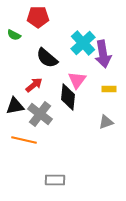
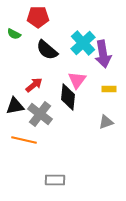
green semicircle: moved 1 px up
black semicircle: moved 8 px up
